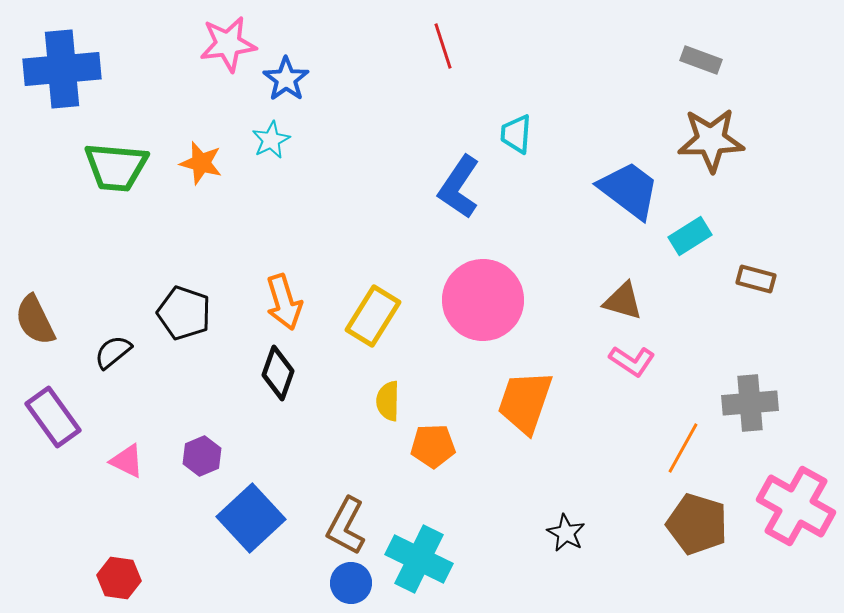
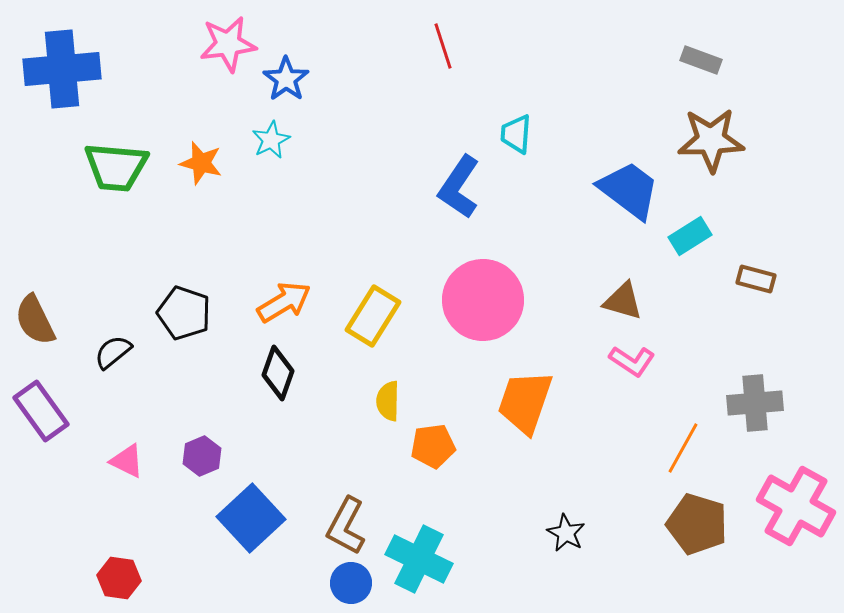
orange arrow: rotated 104 degrees counterclockwise
gray cross: moved 5 px right
purple rectangle: moved 12 px left, 6 px up
orange pentagon: rotated 6 degrees counterclockwise
